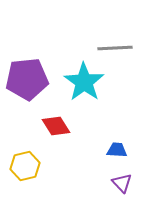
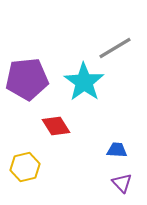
gray line: rotated 28 degrees counterclockwise
yellow hexagon: moved 1 px down
